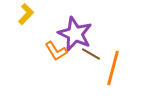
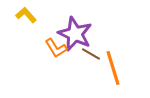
yellow L-shape: moved 1 px down; rotated 85 degrees counterclockwise
orange L-shape: moved 3 px up
orange line: rotated 32 degrees counterclockwise
